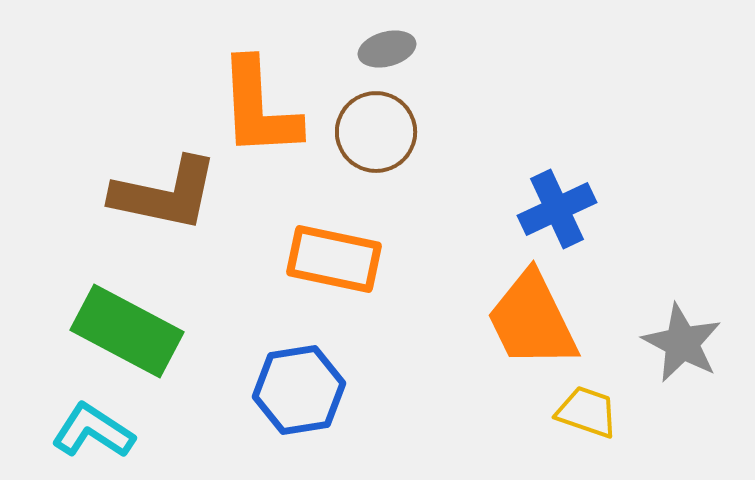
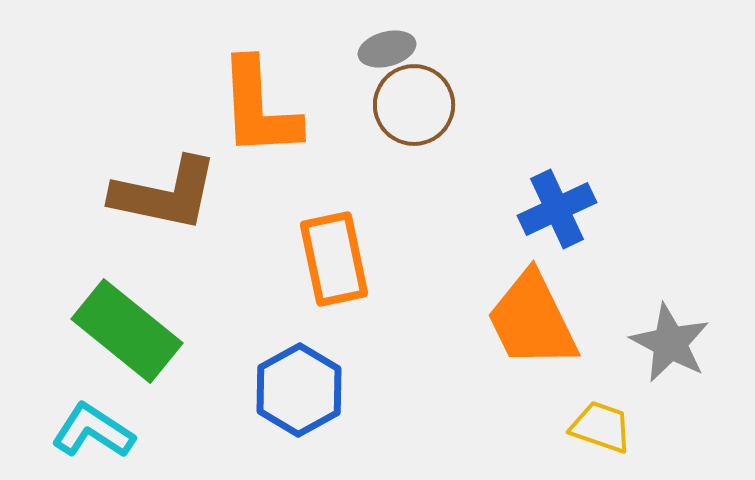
brown circle: moved 38 px right, 27 px up
orange rectangle: rotated 66 degrees clockwise
green rectangle: rotated 11 degrees clockwise
gray star: moved 12 px left
blue hexagon: rotated 20 degrees counterclockwise
yellow trapezoid: moved 14 px right, 15 px down
